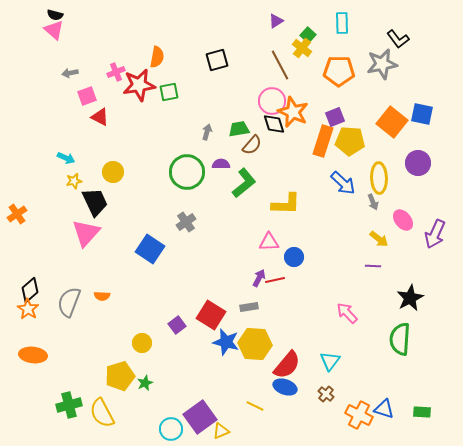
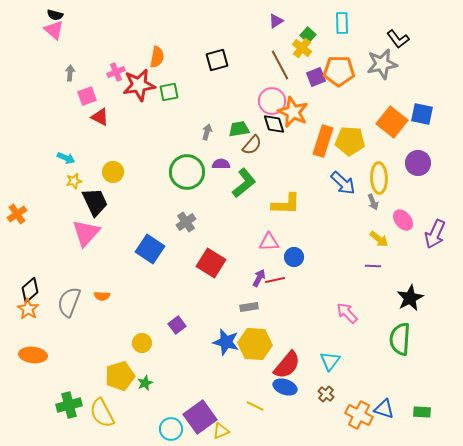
gray arrow at (70, 73): rotated 105 degrees clockwise
purple square at (335, 117): moved 19 px left, 40 px up
red square at (211, 315): moved 52 px up
